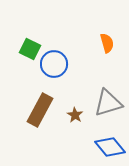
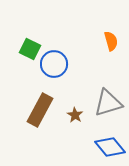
orange semicircle: moved 4 px right, 2 px up
